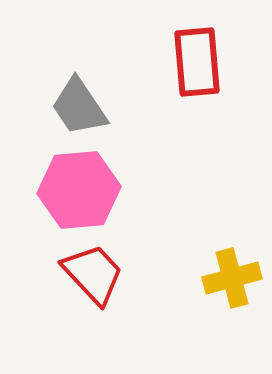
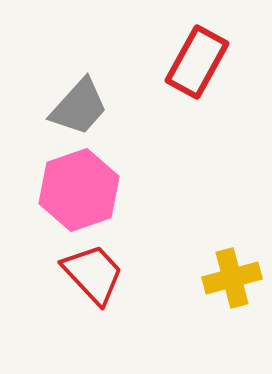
red rectangle: rotated 34 degrees clockwise
gray trapezoid: rotated 104 degrees counterclockwise
pink hexagon: rotated 14 degrees counterclockwise
